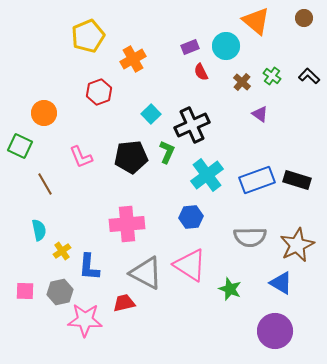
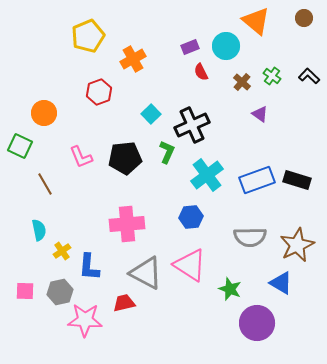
black pentagon: moved 6 px left, 1 px down
purple circle: moved 18 px left, 8 px up
